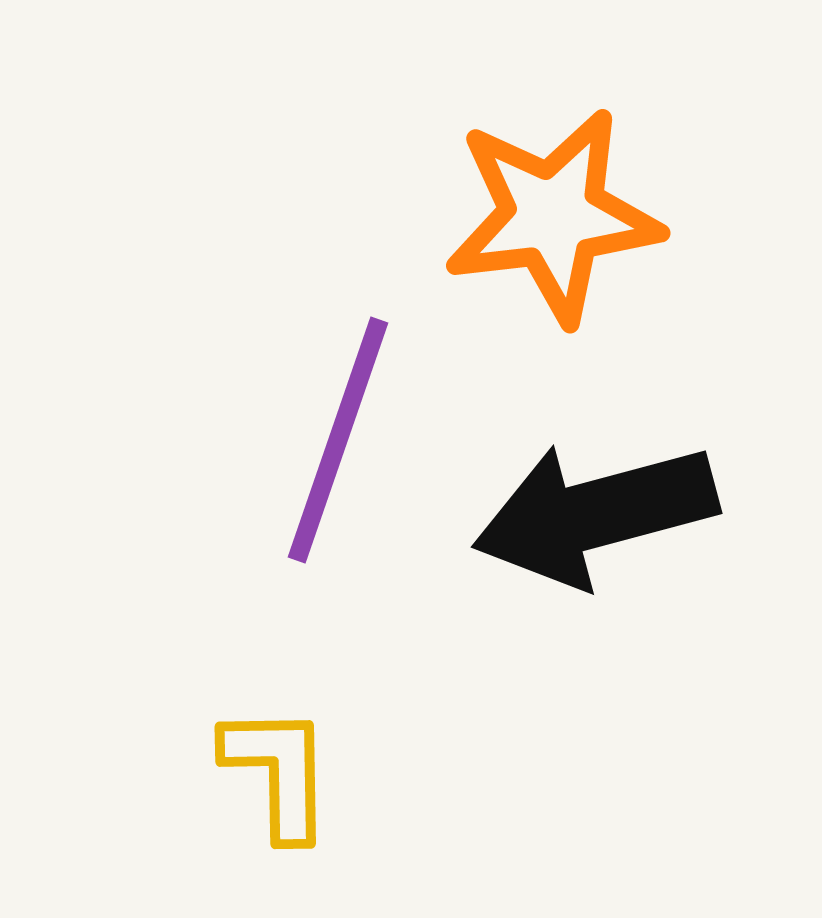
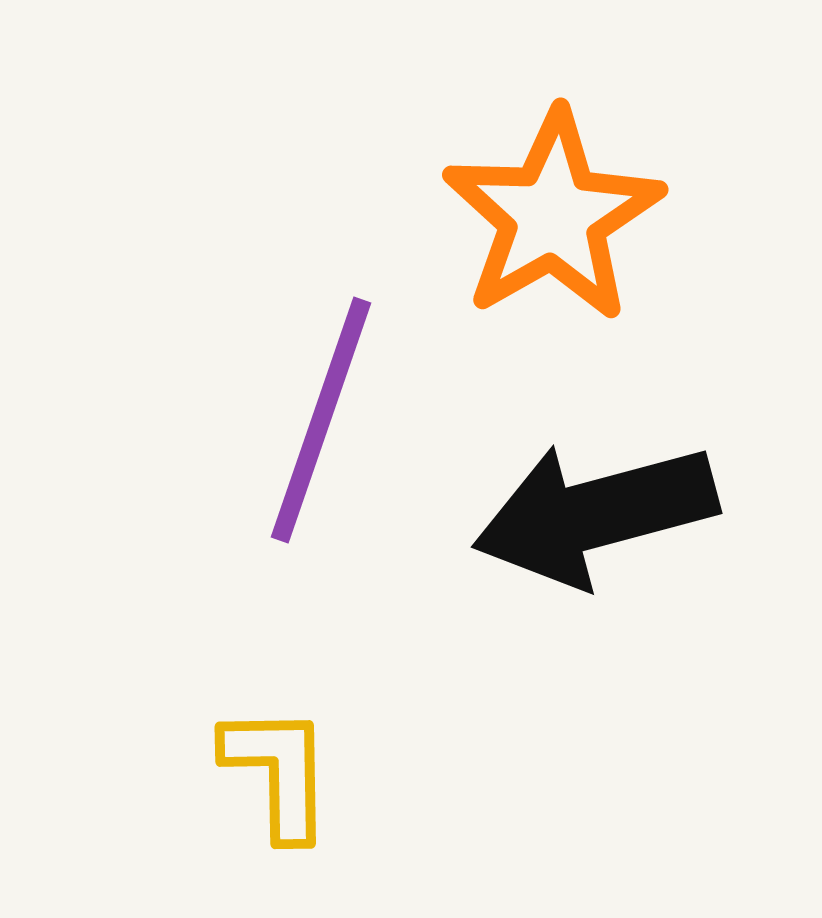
orange star: rotated 23 degrees counterclockwise
purple line: moved 17 px left, 20 px up
